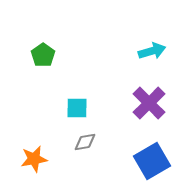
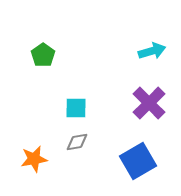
cyan square: moved 1 px left
gray diamond: moved 8 px left
blue square: moved 14 px left
